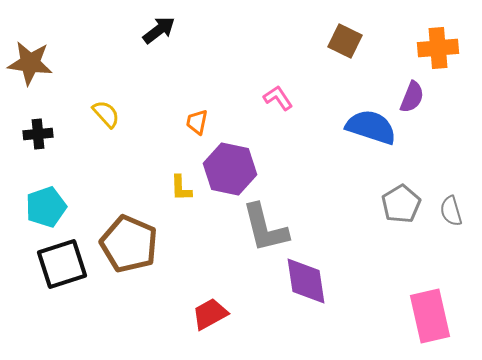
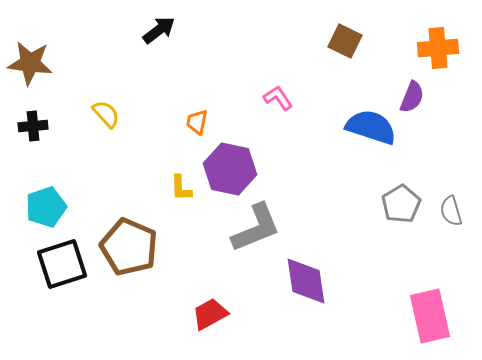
black cross: moved 5 px left, 8 px up
gray L-shape: moved 9 px left; rotated 98 degrees counterclockwise
brown pentagon: moved 3 px down
